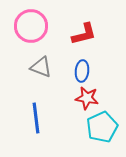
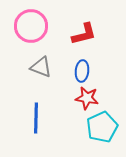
blue line: rotated 8 degrees clockwise
